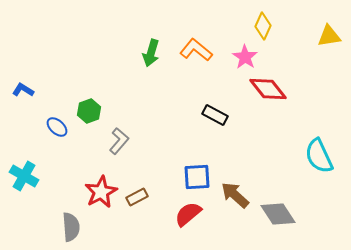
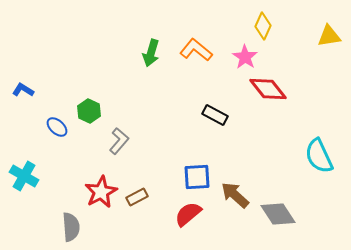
green hexagon: rotated 15 degrees counterclockwise
